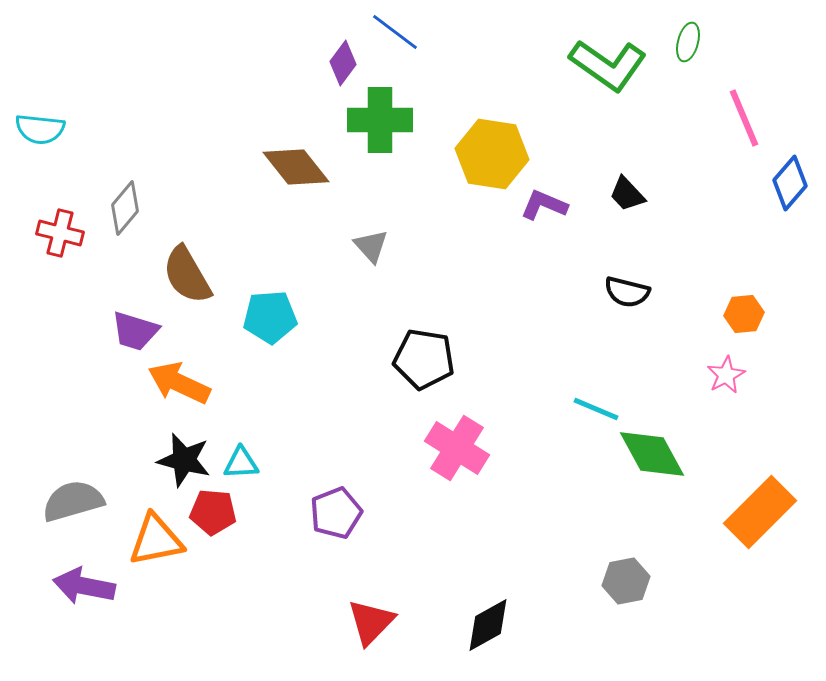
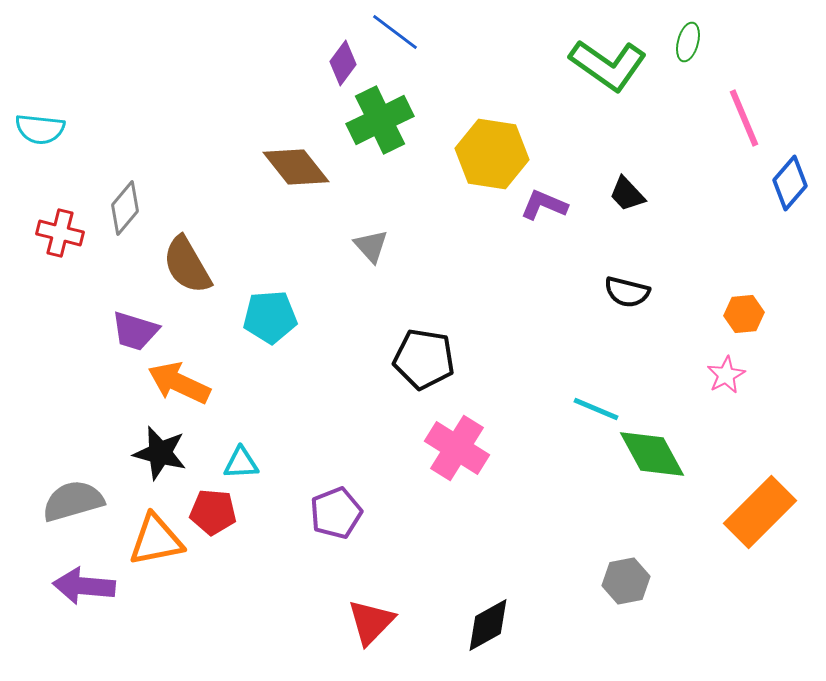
green cross: rotated 26 degrees counterclockwise
brown semicircle: moved 10 px up
black star: moved 24 px left, 7 px up
purple arrow: rotated 6 degrees counterclockwise
